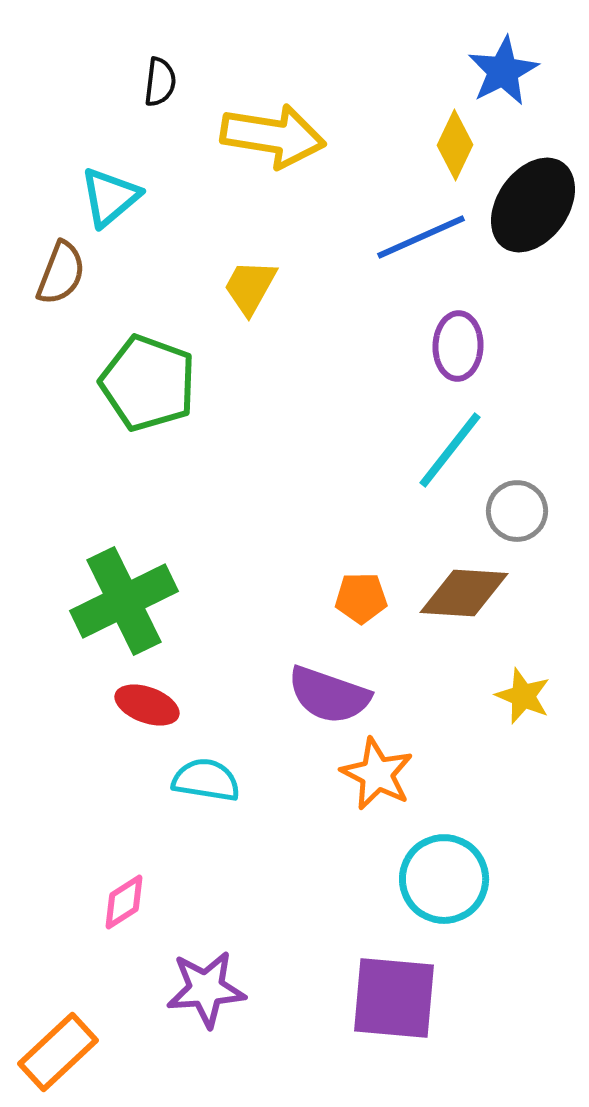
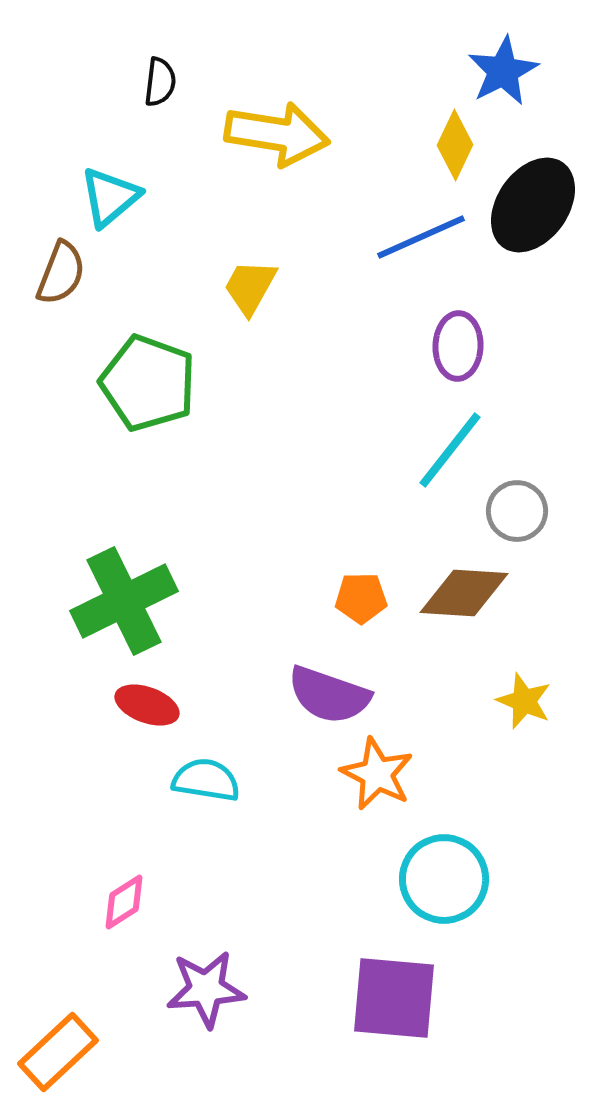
yellow arrow: moved 4 px right, 2 px up
yellow star: moved 1 px right, 5 px down
